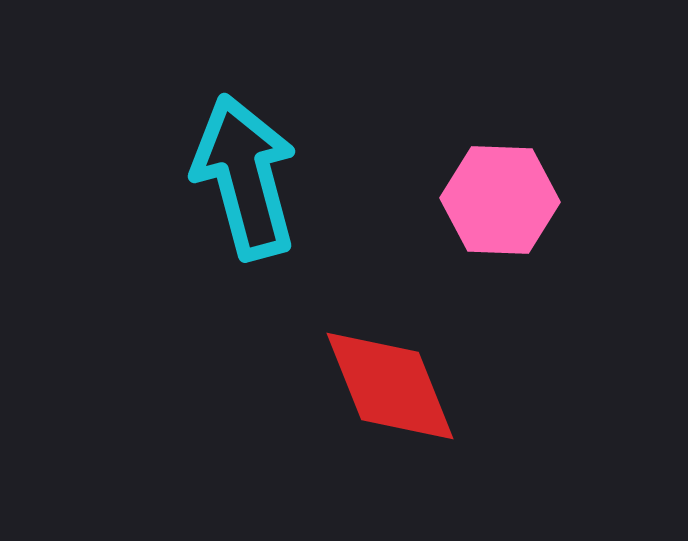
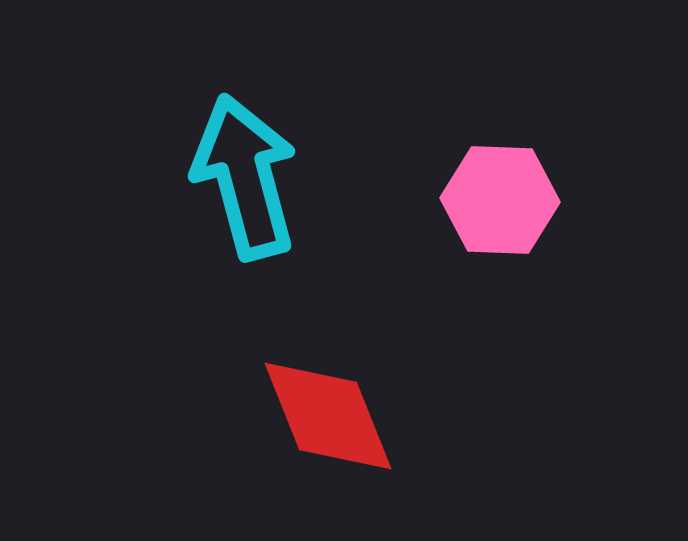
red diamond: moved 62 px left, 30 px down
